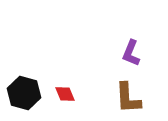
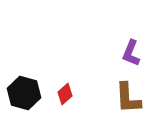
red diamond: rotated 70 degrees clockwise
